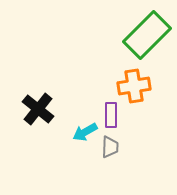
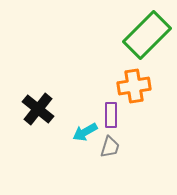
gray trapezoid: rotated 15 degrees clockwise
